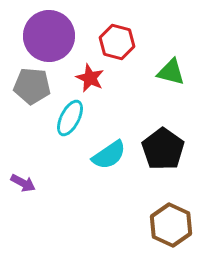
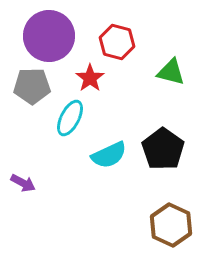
red star: rotated 12 degrees clockwise
gray pentagon: rotated 6 degrees counterclockwise
cyan semicircle: rotated 9 degrees clockwise
